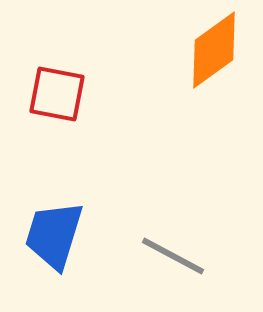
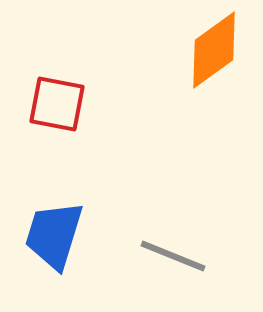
red square: moved 10 px down
gray line: rotated 6 degrees counterclockwise
